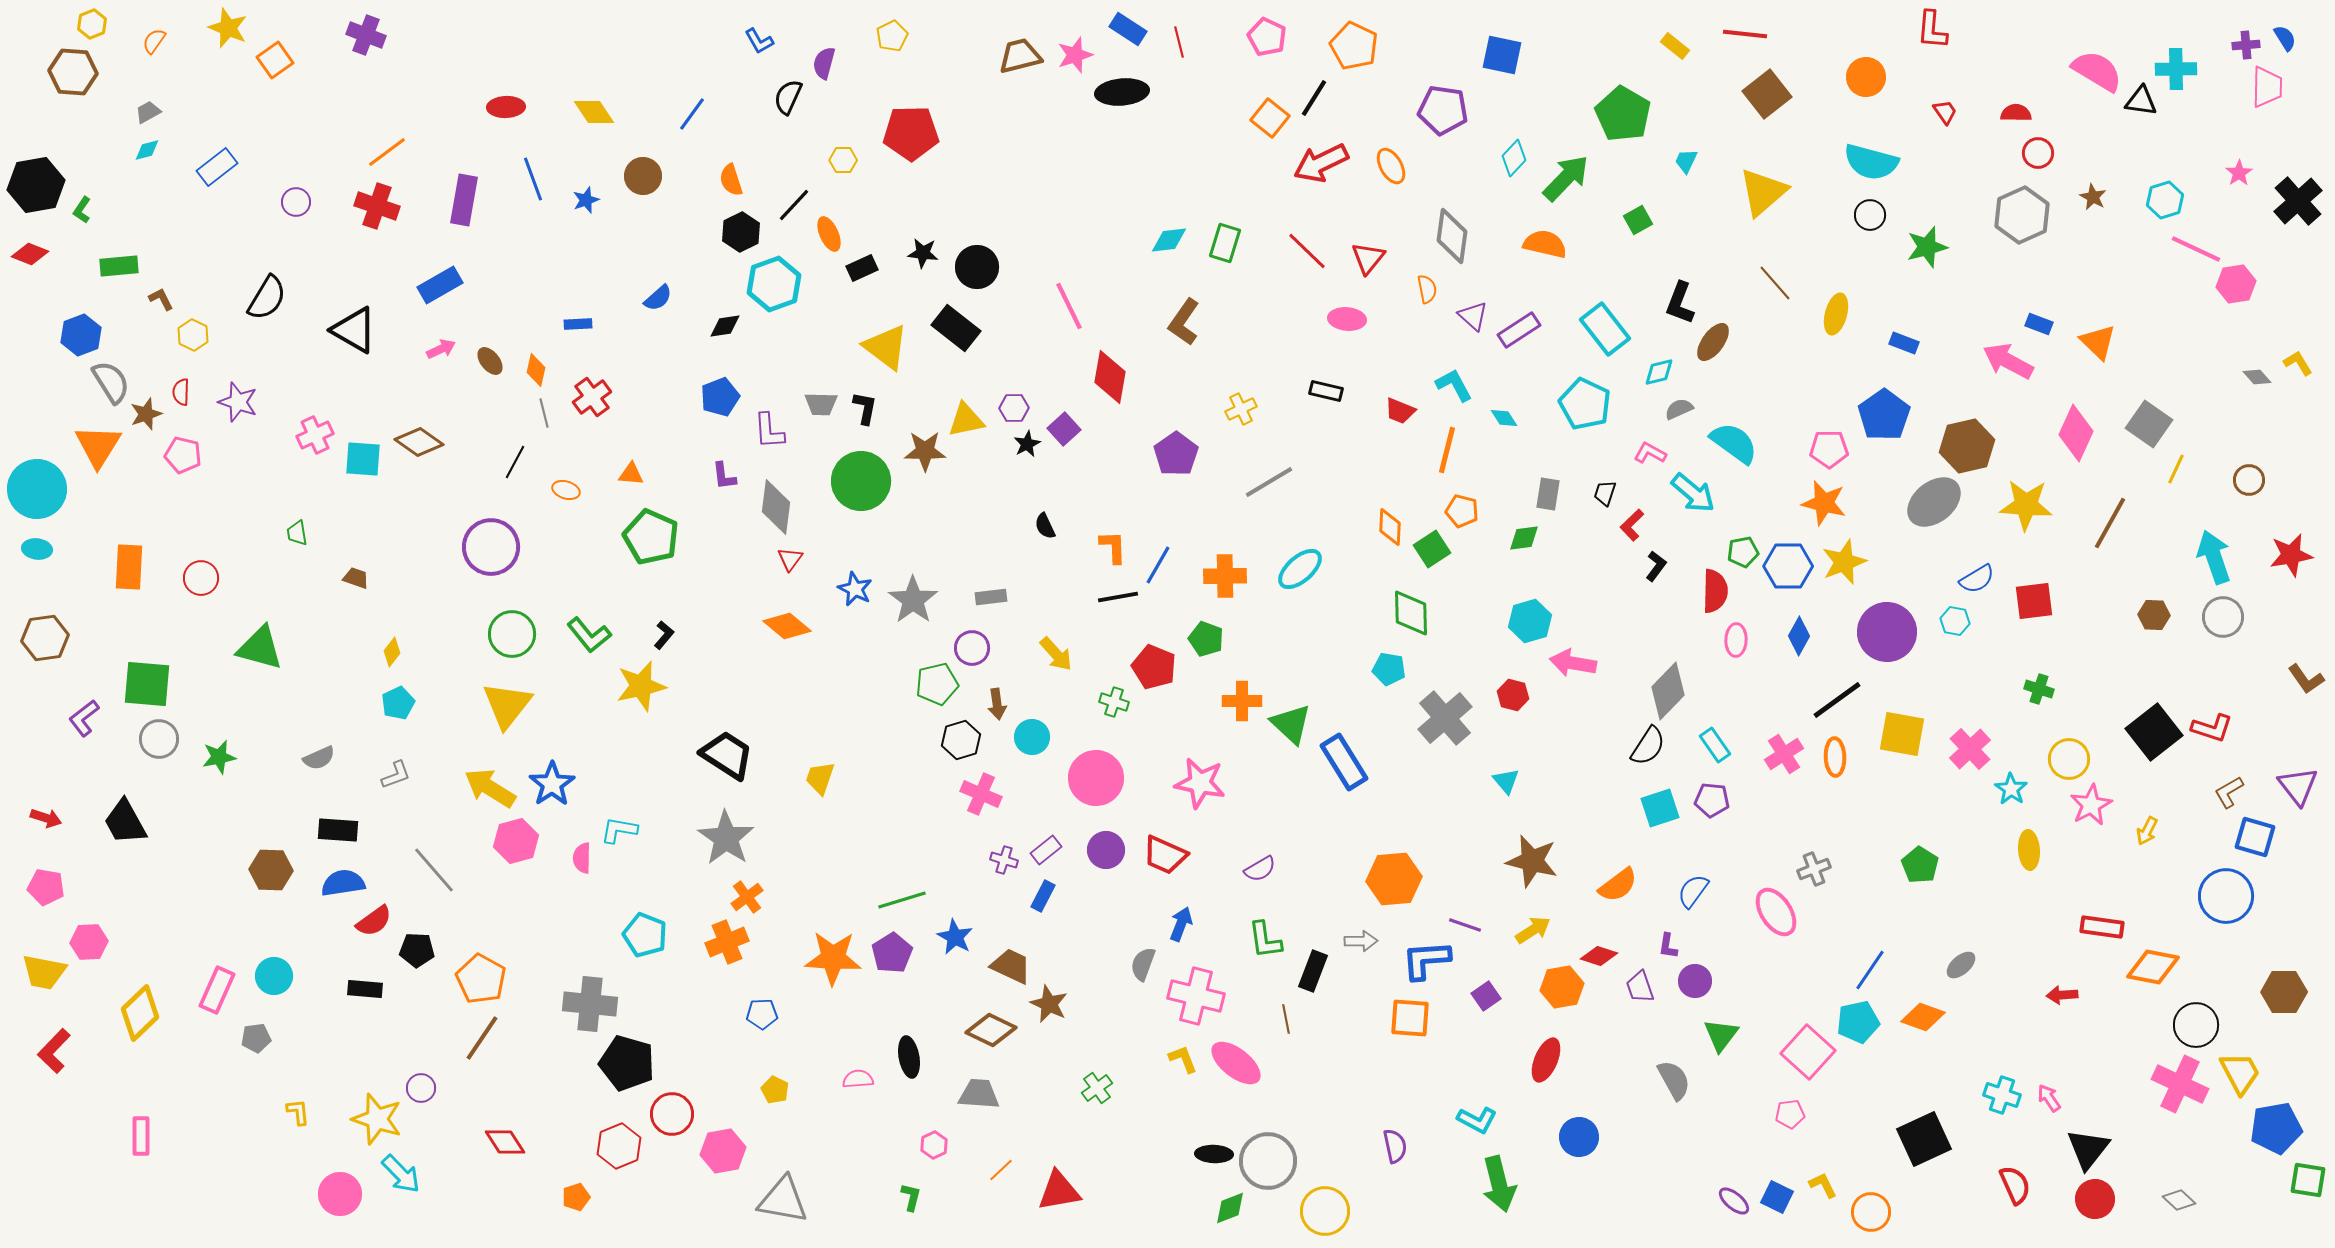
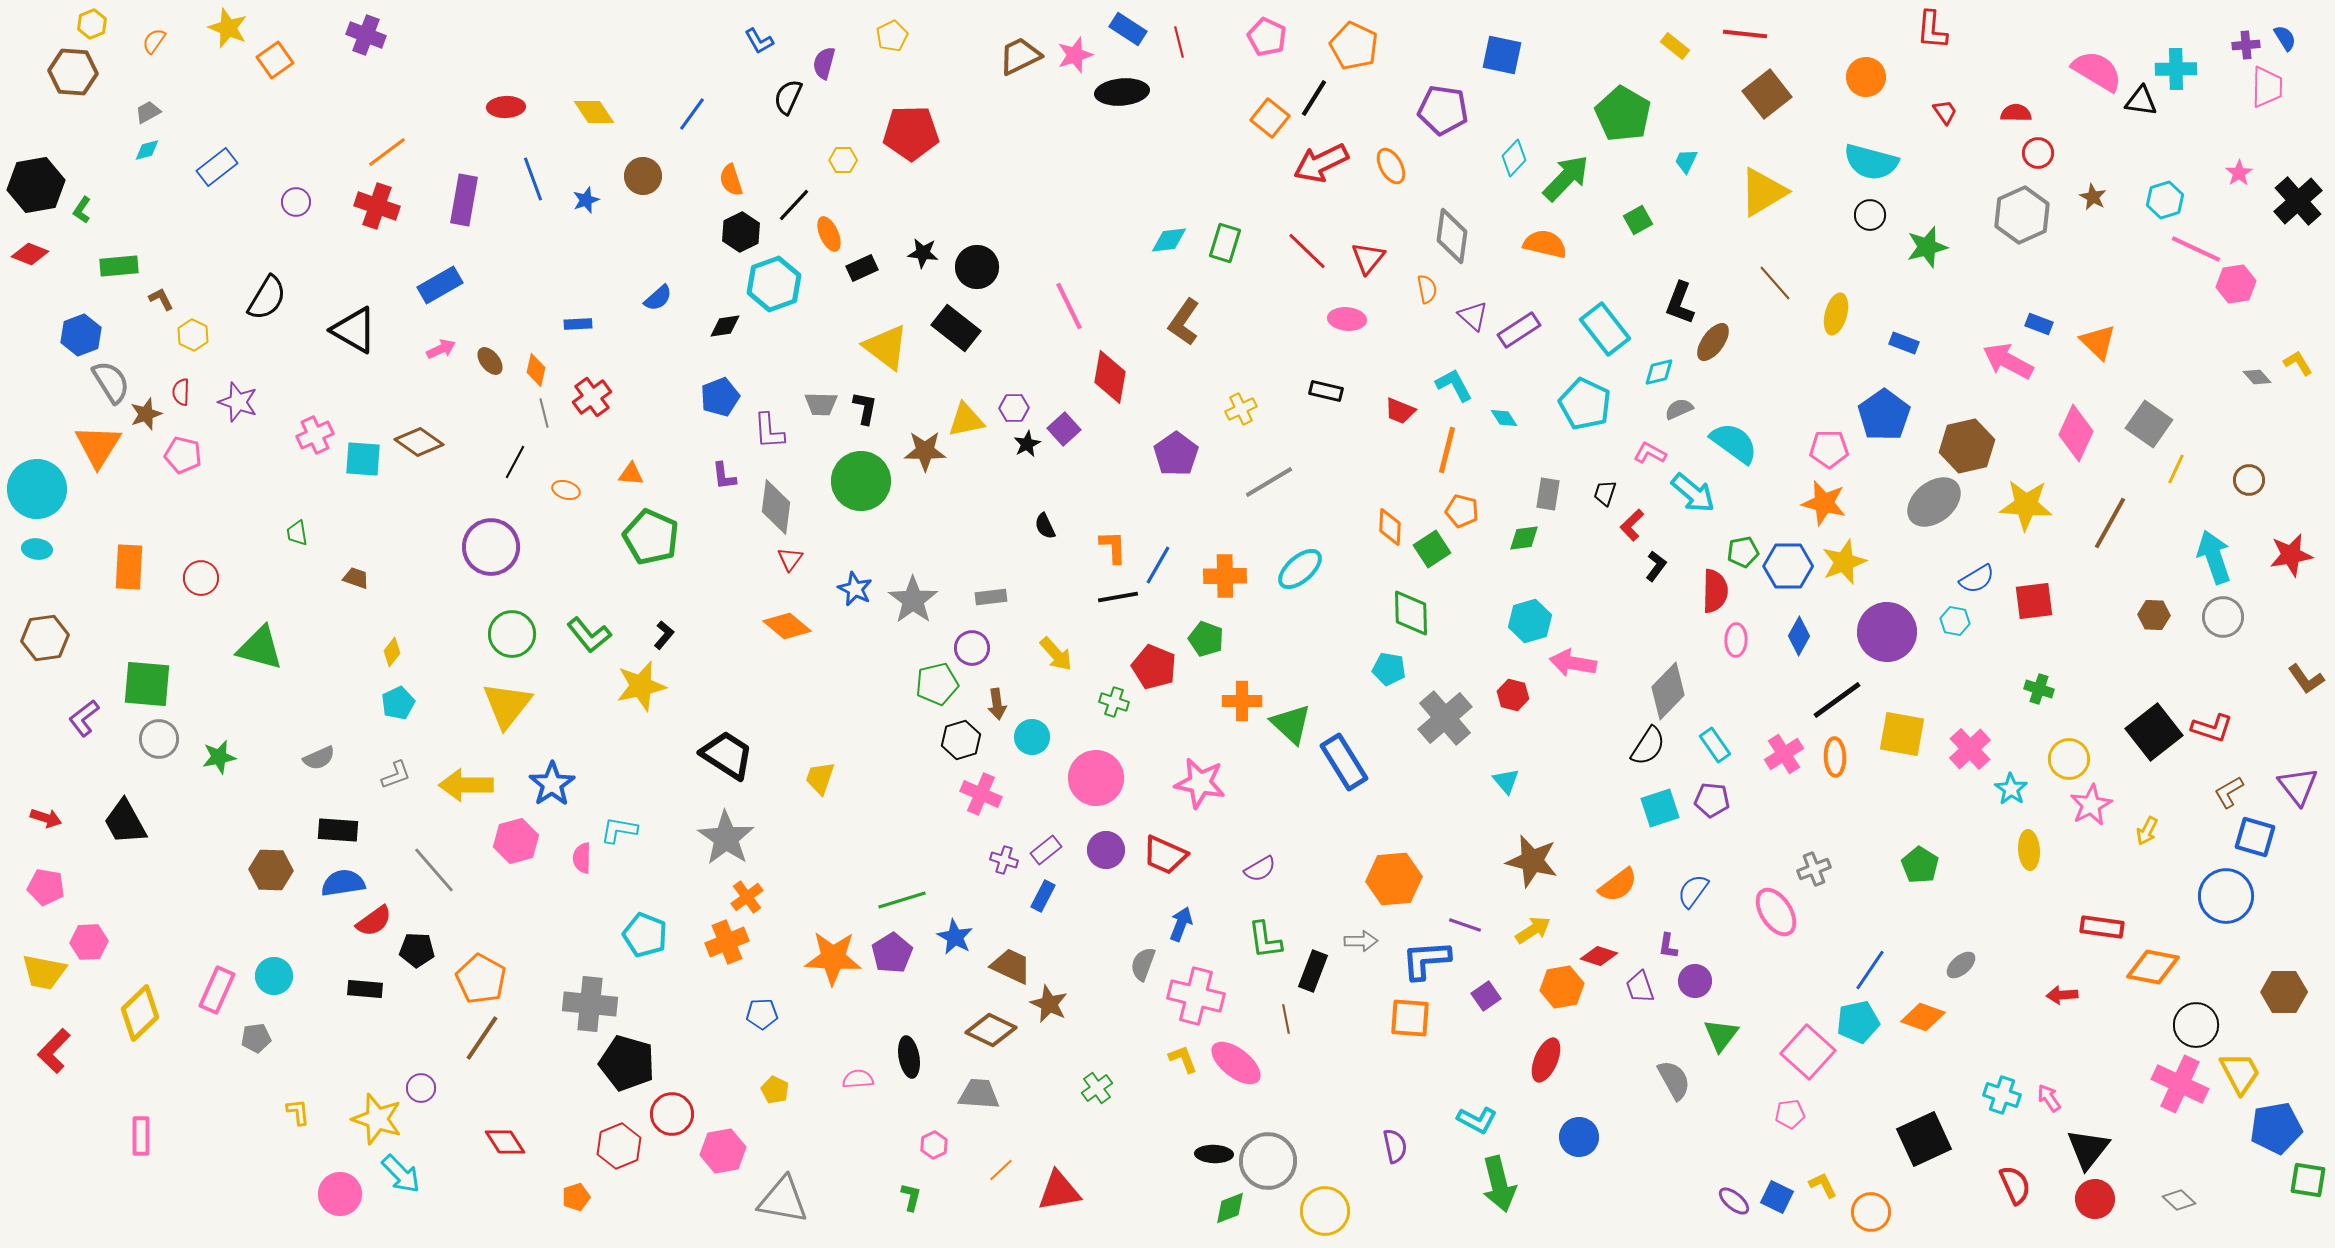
brown trapezoid at (1020, 56): rotated 12 degrees counterclockwise
yellow triangle at (1763, 192): rotated 10 degrees clockwise
yellow arrow at (490, 788): moved 24 px left, 3 px up; rotated 32 degrees counterclockwise
